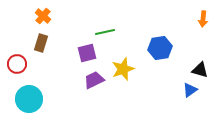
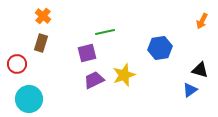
orange arrow: moved 1 px left, 2 px down; rotated 21 degrees clockwise
yellow star: moved 1 px right, 6 px down
